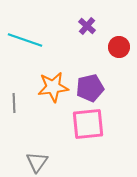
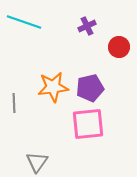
purple cross: rotated 24 degrees clockwise
cyan line: moved 1 px left, 18 px up
